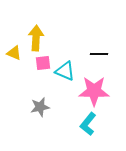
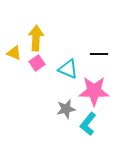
pink square: moved 6 px left; rotated 28 degrees counterclockwise
cyan triangle: moved 3 px right, 2 px up
gray star: moved 26 px right, 2 px down
